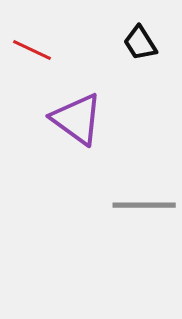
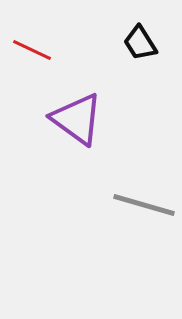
gray line: rotated 16 degrees clockwise
